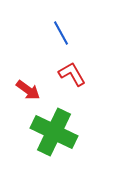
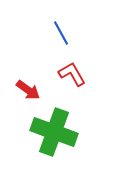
green cross: rotated 6 degrees counterclockwise
